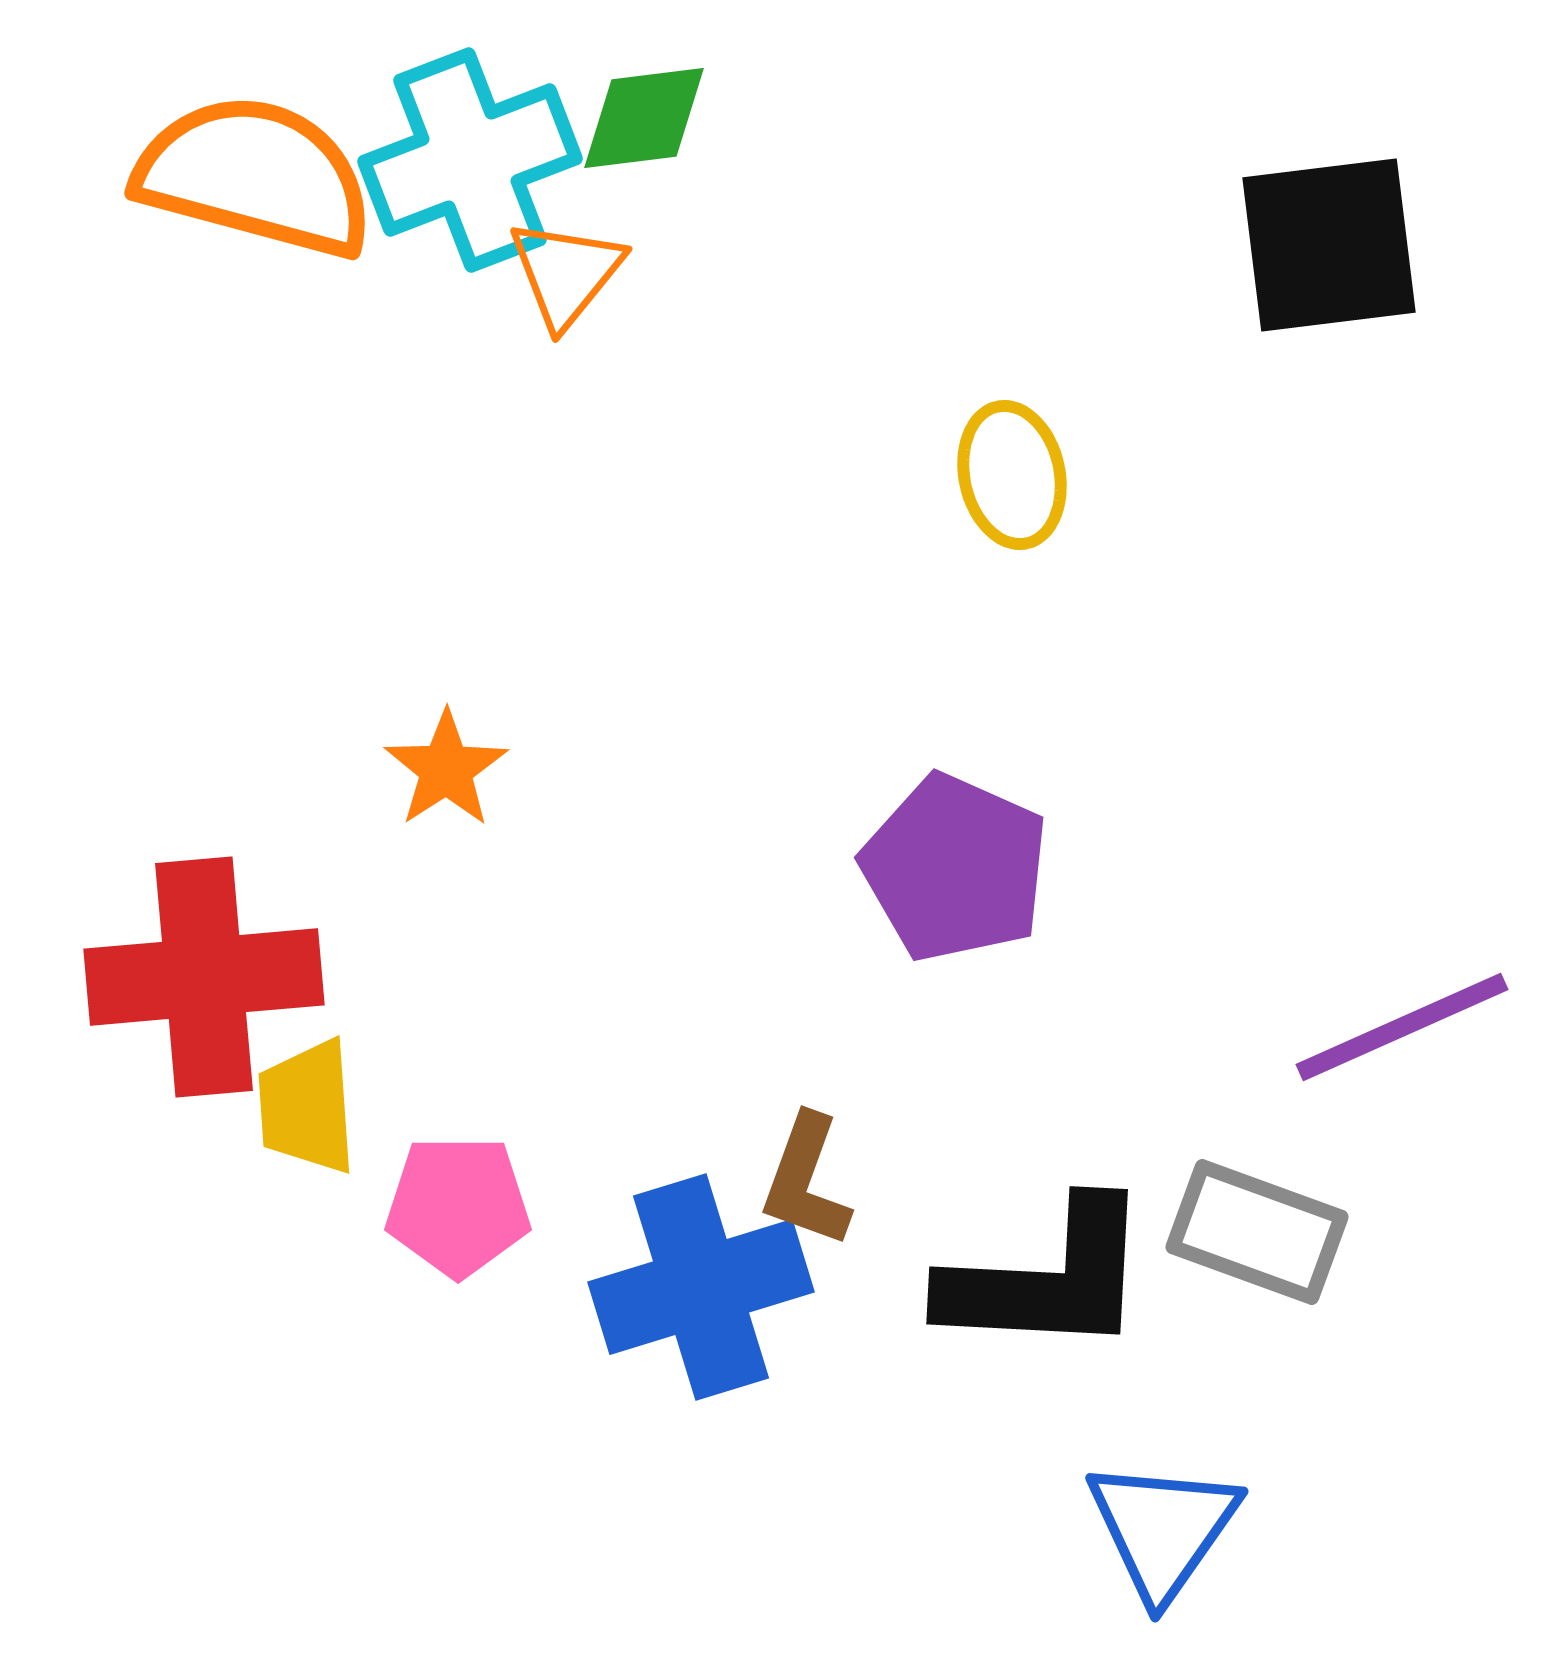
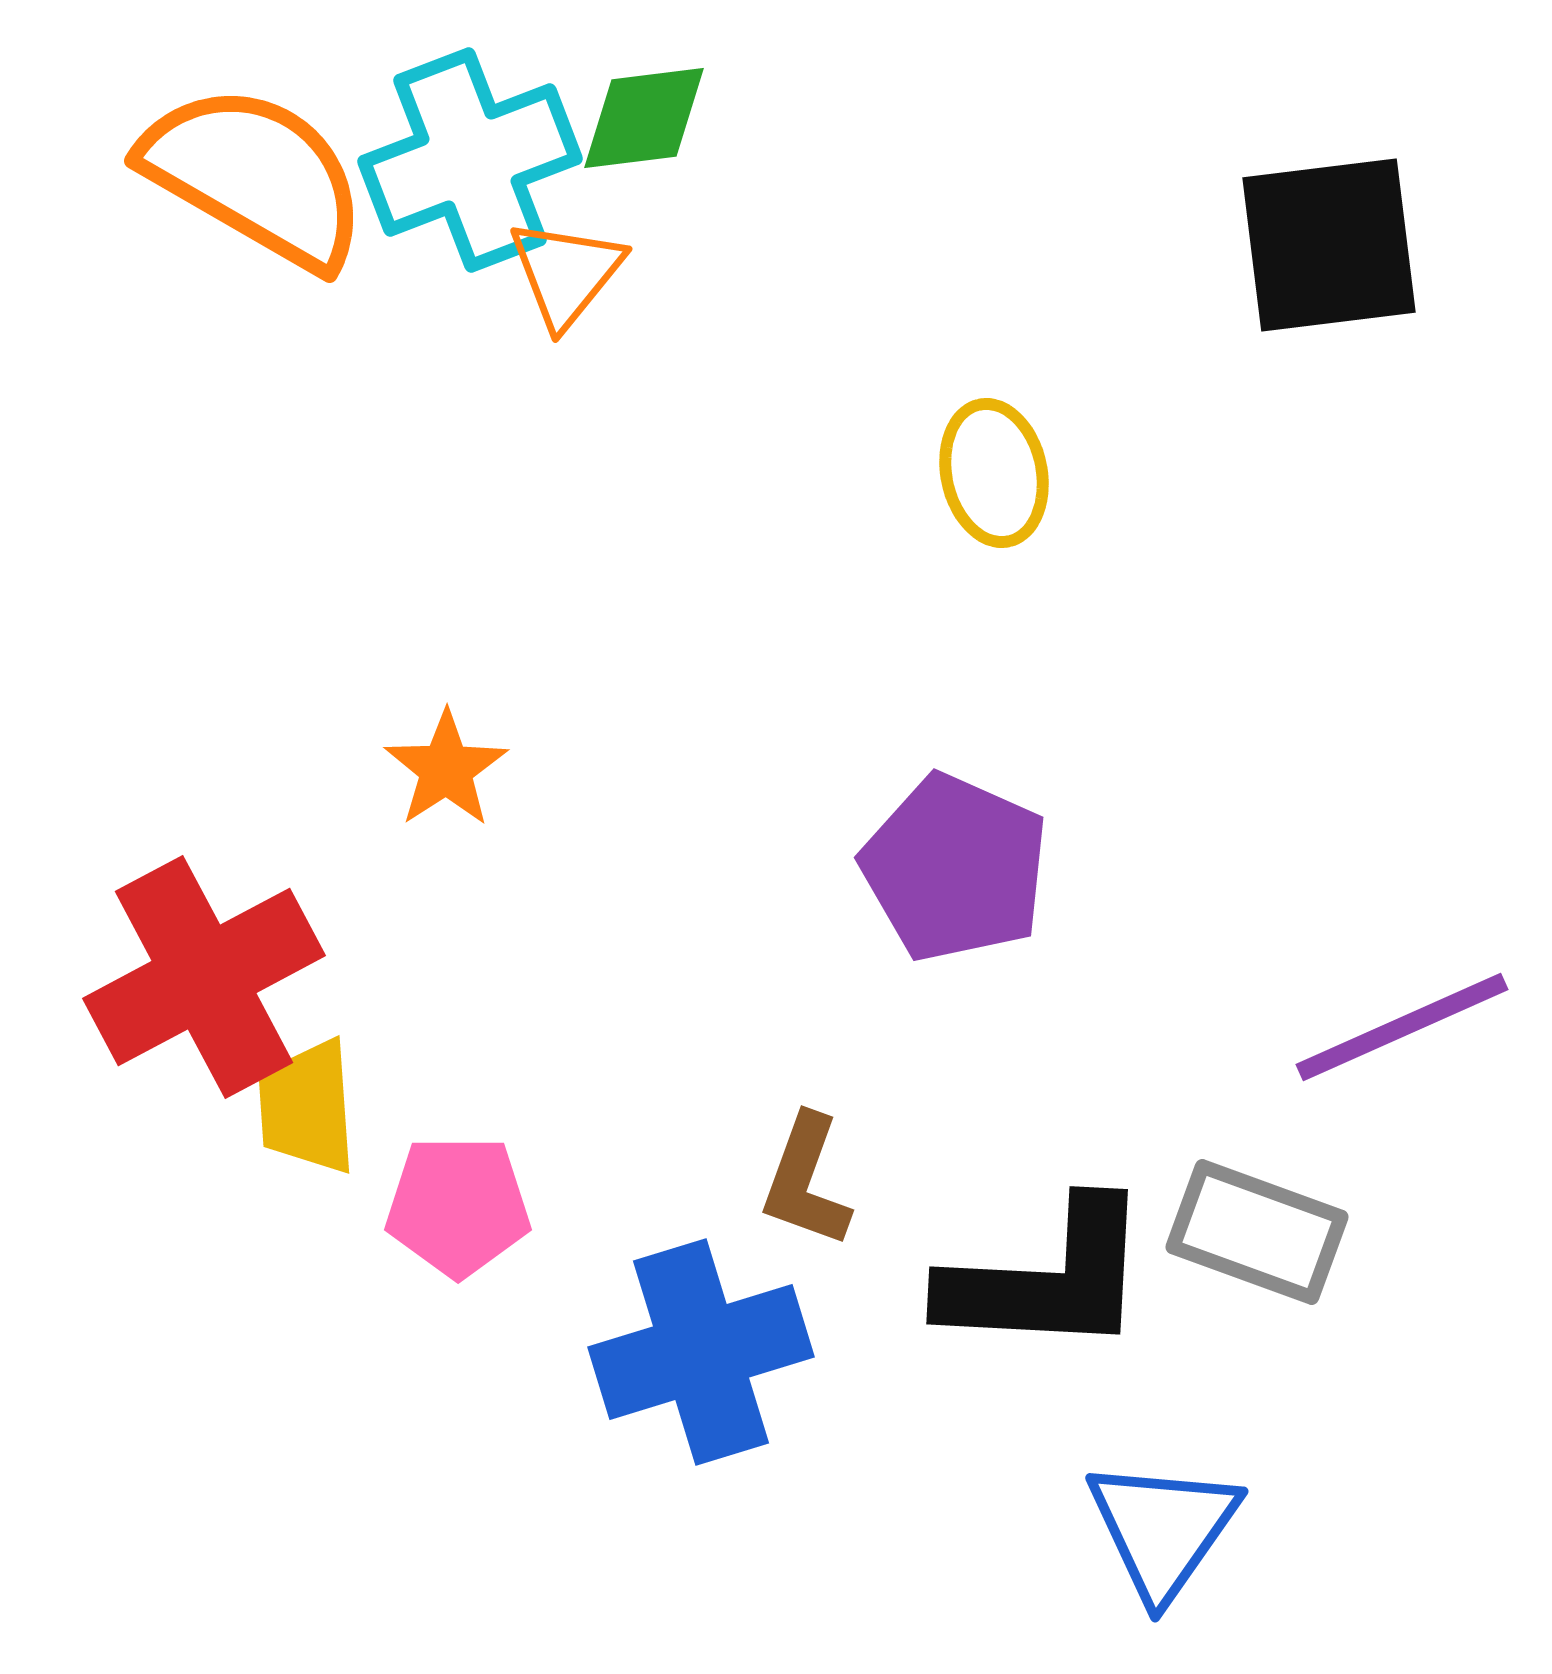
orange semicircle: rotated 15 degrees clockwise
yellow ellipse: moved 18 px left, 2 px up
red cross: rotated 23 degrees counterclockwise
blue cross: moved 65 px down
